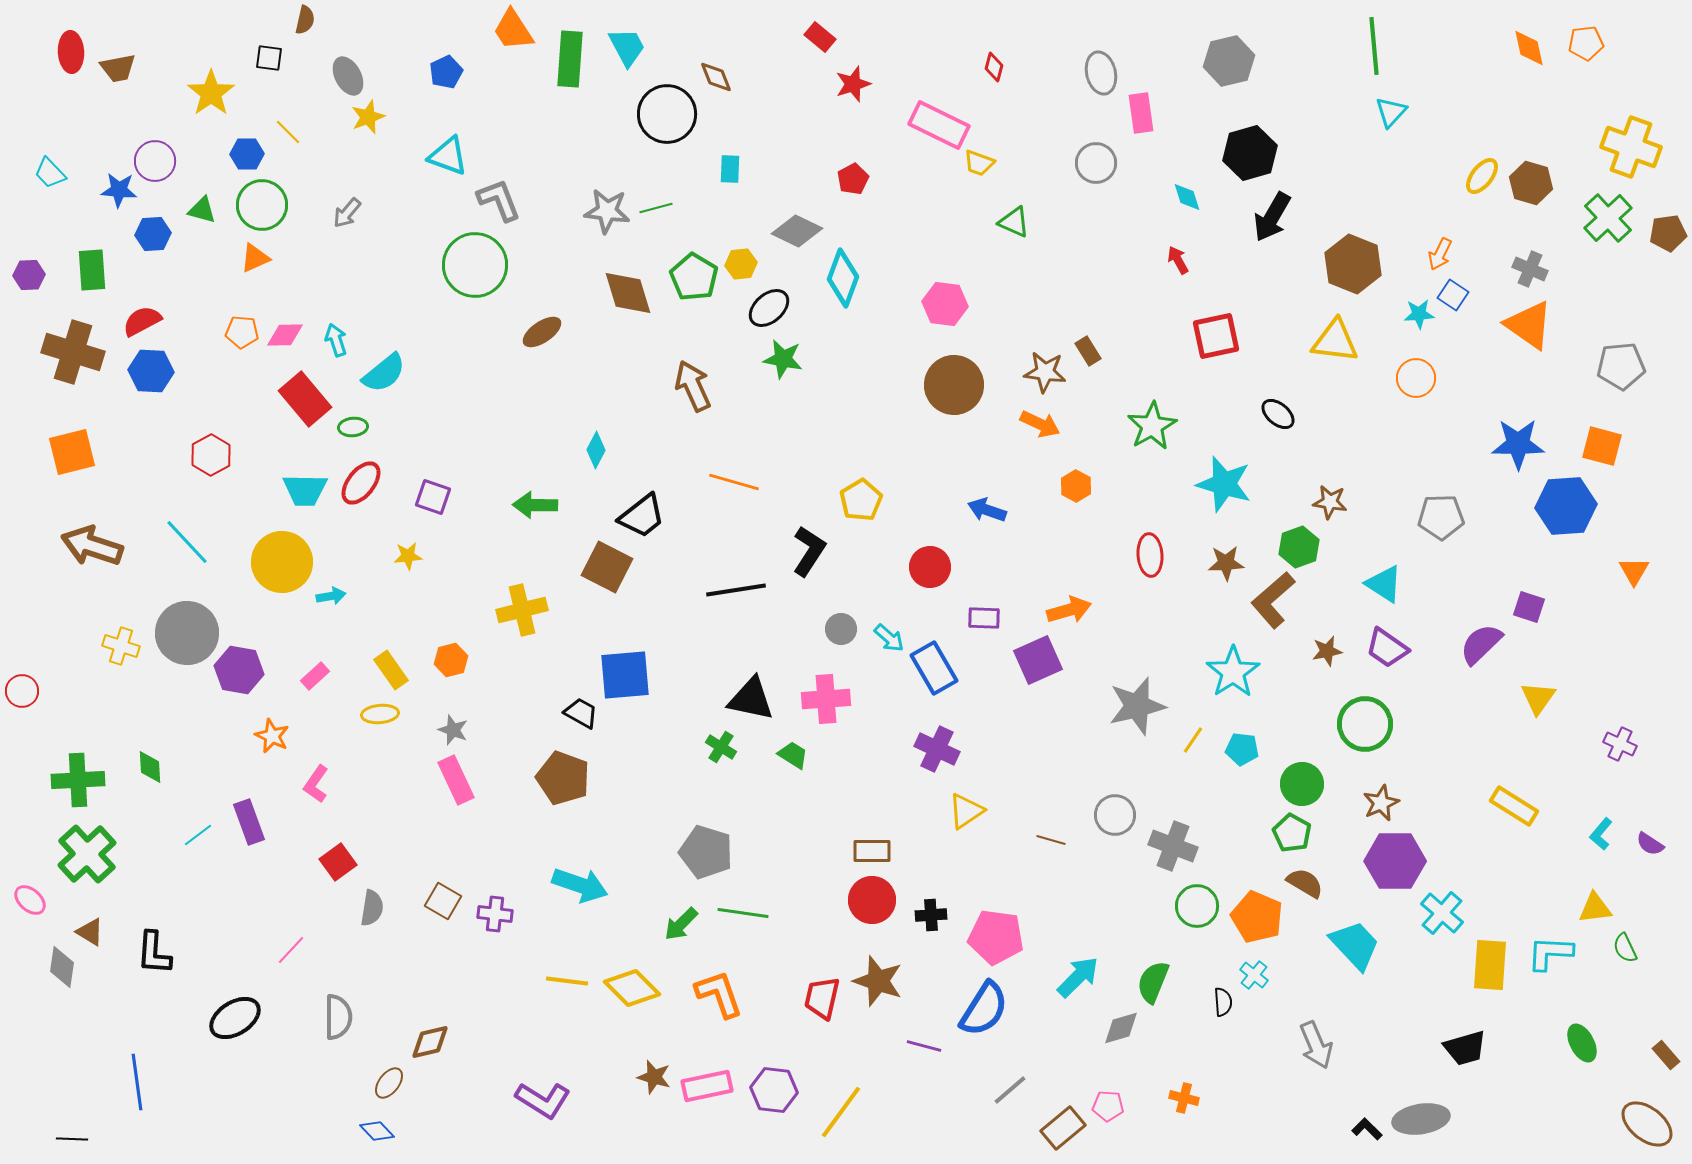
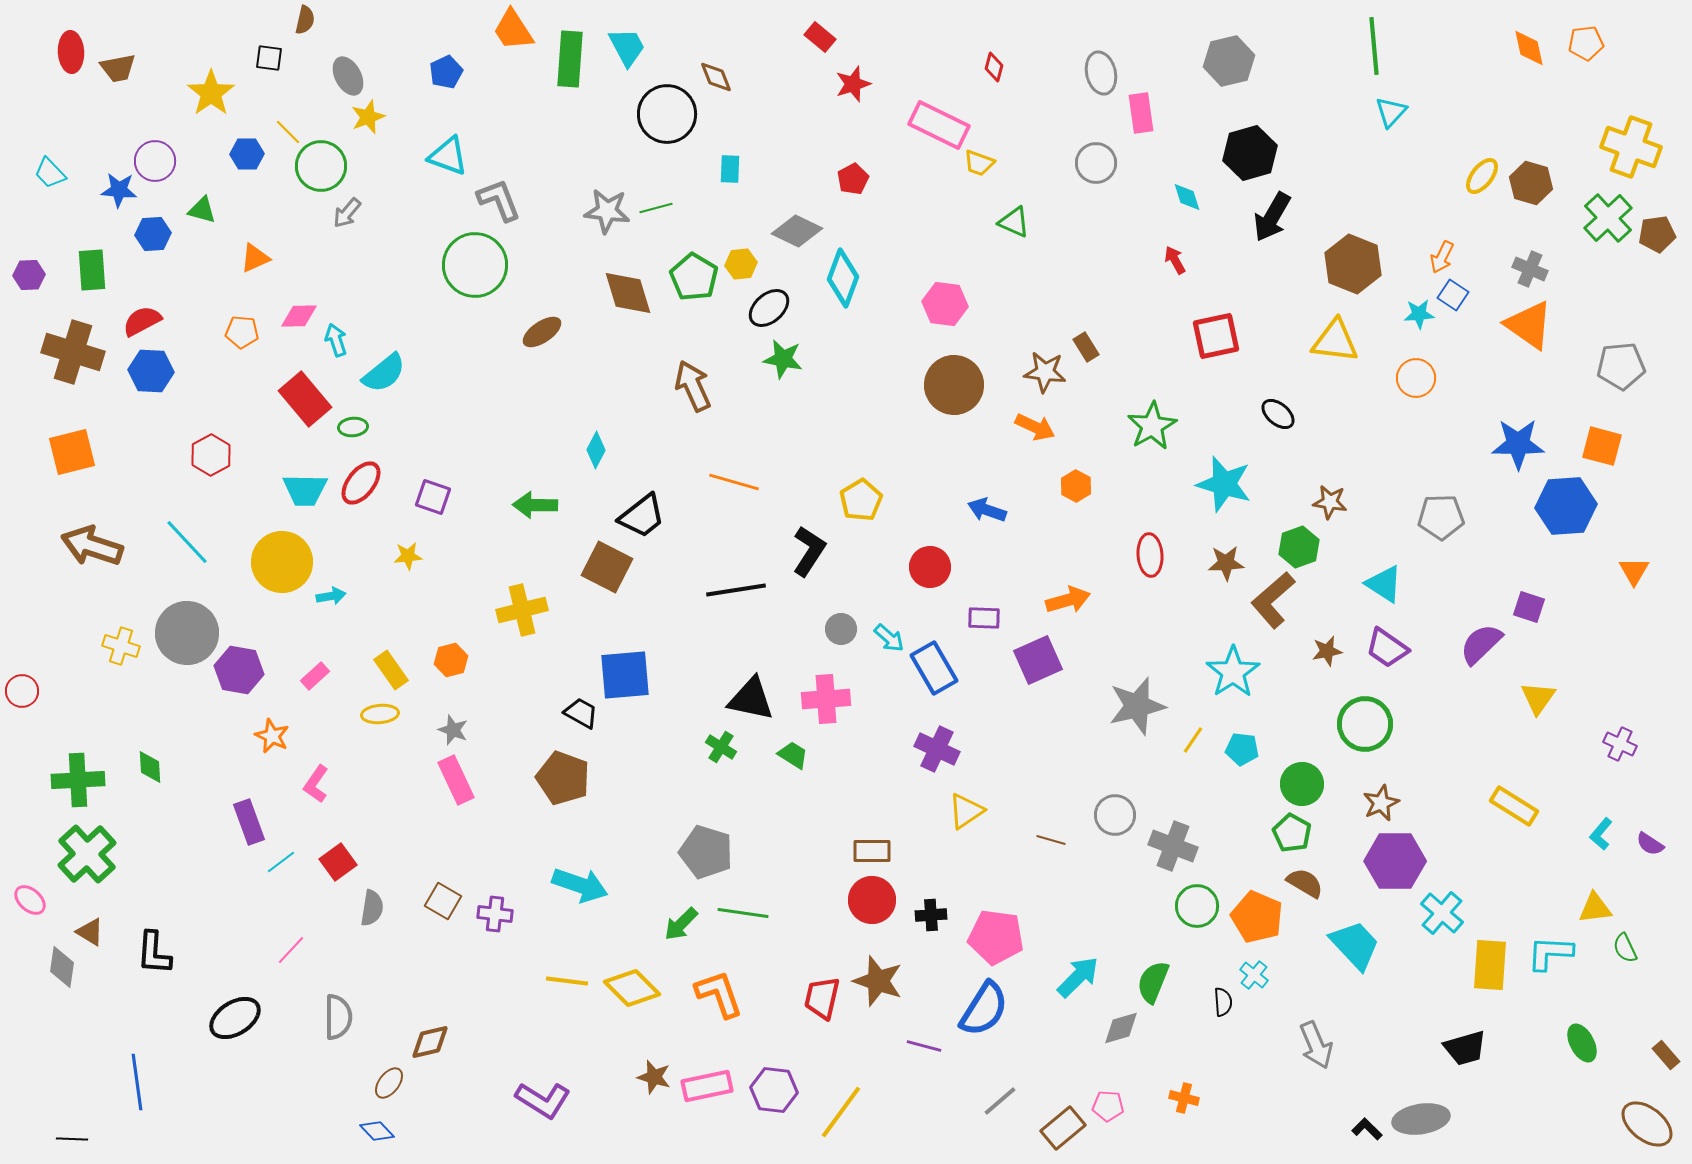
green circle at (262, 205): moved 59 px right, 39 px up
brown pentagon at (1668, 233): moved 11 px left, 1 px down
orange arrow at (1440, 254): moved 2 px right, 3 px down
red arrow at (1178, 260): moved 3 px left
pink diamond at (285, 335): moved 14 px right, 19 px up
brown rectangle at (1088, 351): moved 2 px left, 4 px up
orange arrow at (1040, 424): moved 5 px left, 3 px down
orange arrow at (1069, 610): moved 1 px left, 10 px up
cyan line at (198, 835): moved 83 px right, 27 px down
gray line at (1010, 1090): moved 10 px left, 11 px down
